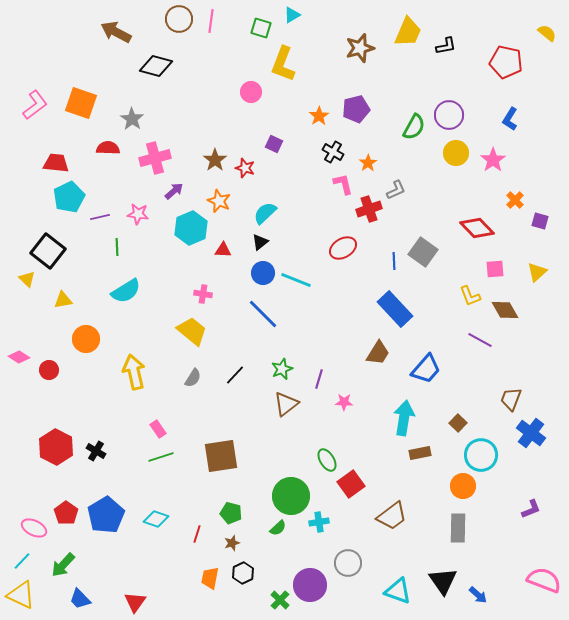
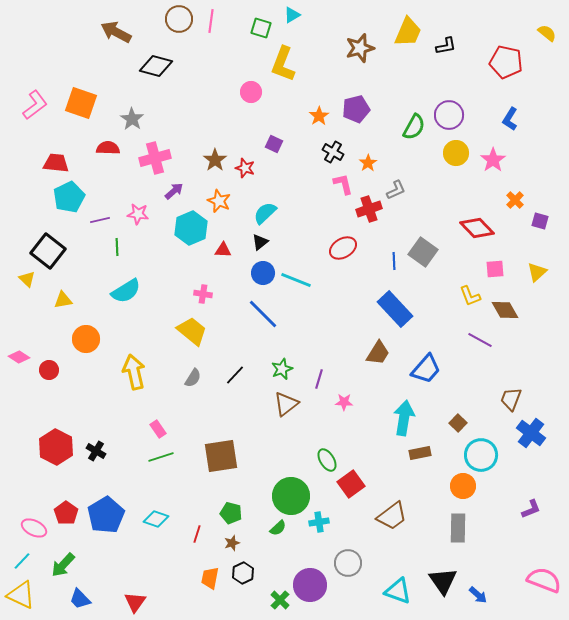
purple line at (100, 217): moved 3 px down
